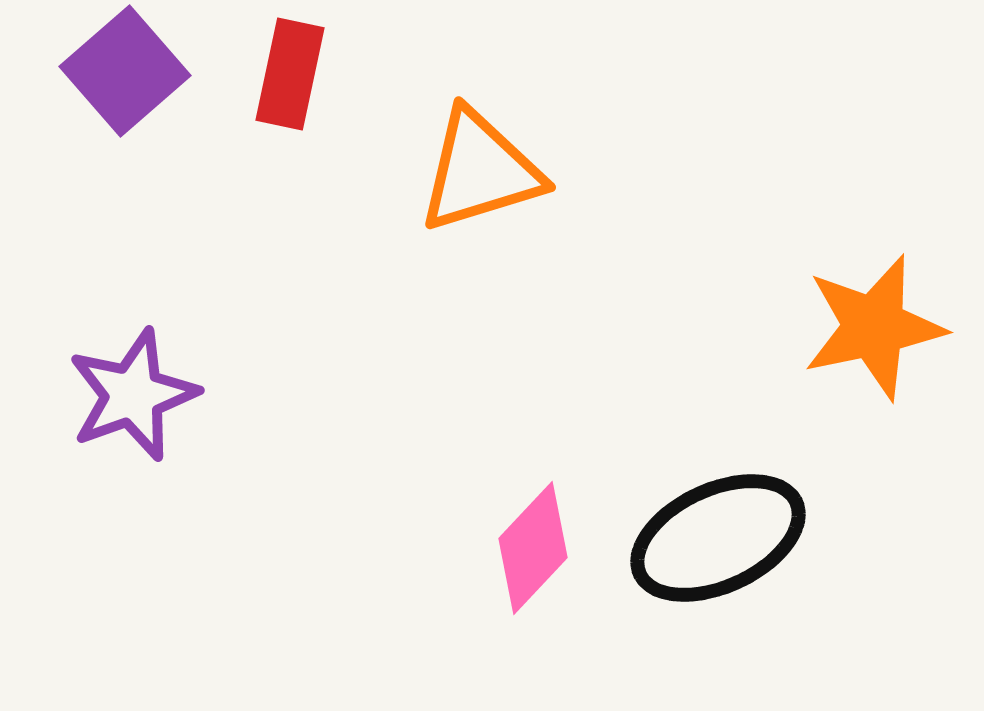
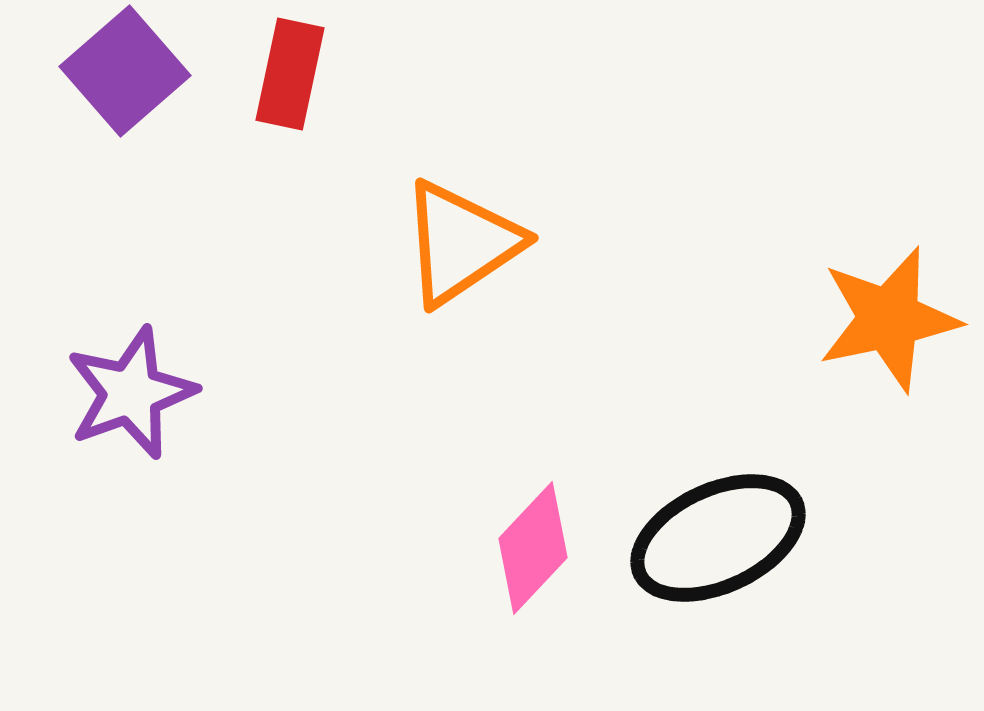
orange triangle: moved 19 px left, 72 px down; rotated 17 degrees counterclockwise
orange star: moved 15 px right, 8 px up
purple star: moved 2 px left, 2 px up
